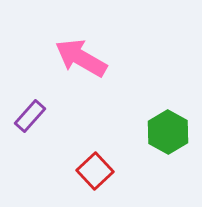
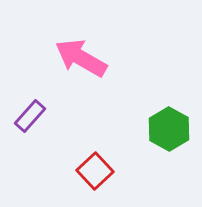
green hexagon: moved 1 px right, 3 px up
